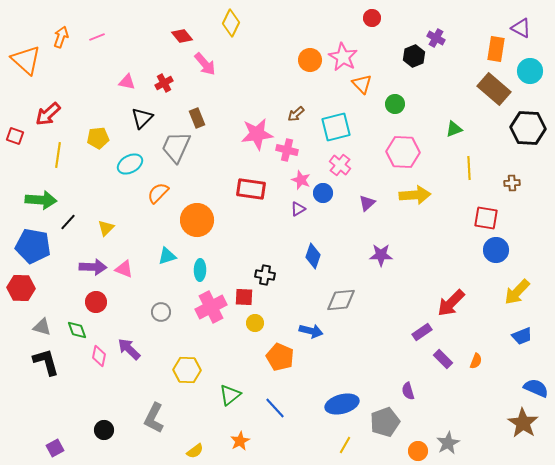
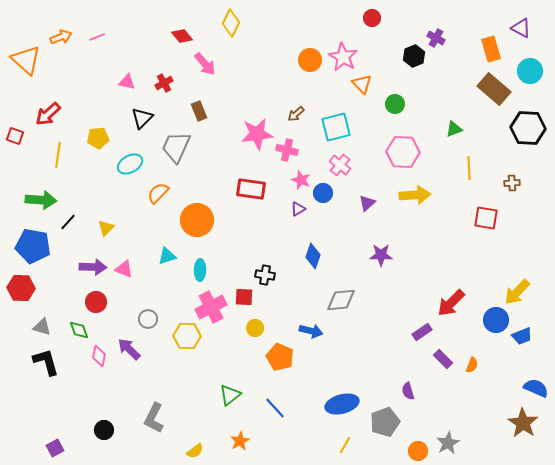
orange arrow at (61, 37): rotated 50 degrees clockwise
orange rectangle at (496, 49): moved 5 px left; rotated 25 degrees counterclockwise
brown rectangle at (197, 118): moved 2 px right, 7 px up
blue circle at (496, 250): moved 70 px down
gray circle at (161, 312): moved 13 px left, 7 px down
yellow circle at (255, 323): moved 5 px down
green diamond at (77, 330): moved 2 px right
orange semicircle at (476, 361): moved 4 px left, 4 px down
yellow hexagon at (187, 370): moved 34 px up
